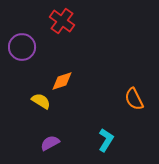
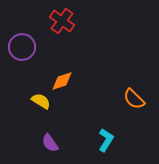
orange semicircle: rotated 20 degrees counterclockwise
purple semicircle: rotated 96 degrees counterclockwise
